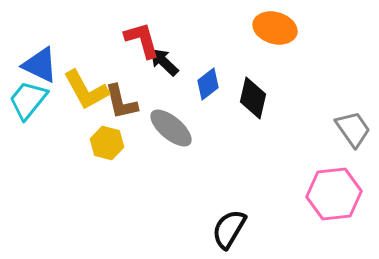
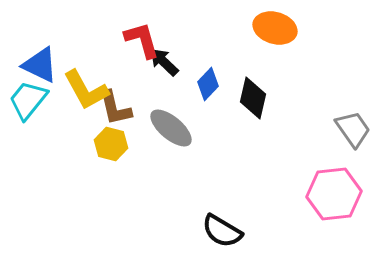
blue diamond: rotated 8 degrees counterclockwise
brown L-shape: moved 6 px left, 6 px down
yellow hexagon: moved 4 px right, 1 px down
black semicircle: moved 7 px left, 2 px down; rotated 90 degrees counterclockwise
